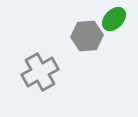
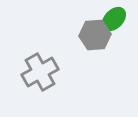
gray hexagon: moved 8 px right, 1 px up
